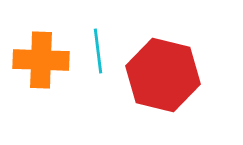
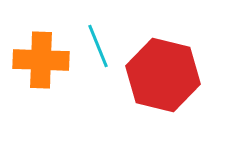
cyan line: moved 5 px up; rotated 15 degrees counterclockwise
